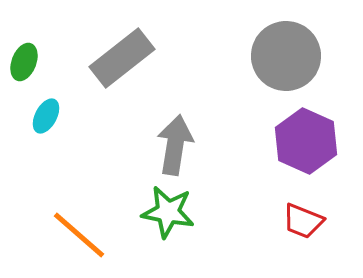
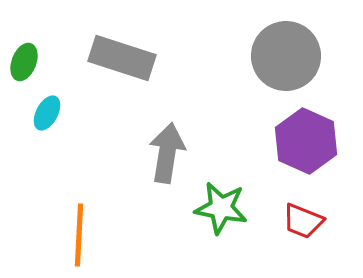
gray rectangle: rotated 56 degrees clockwise
cyan ellipse: moved 1 px right, 3 px up
gray arrow: moved 8 px left, 8 px down
green star: moved 53 px right, 4 px up
orange line: rotated 52 degrees clockwise
